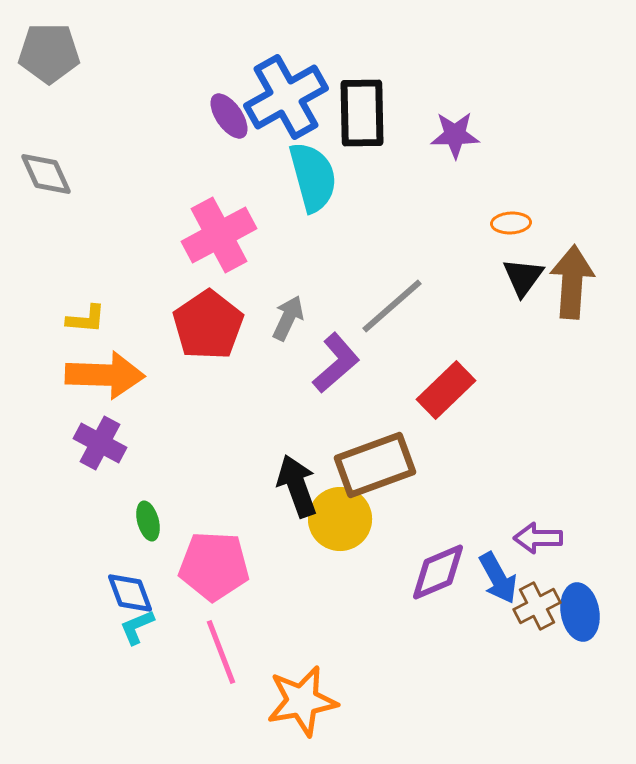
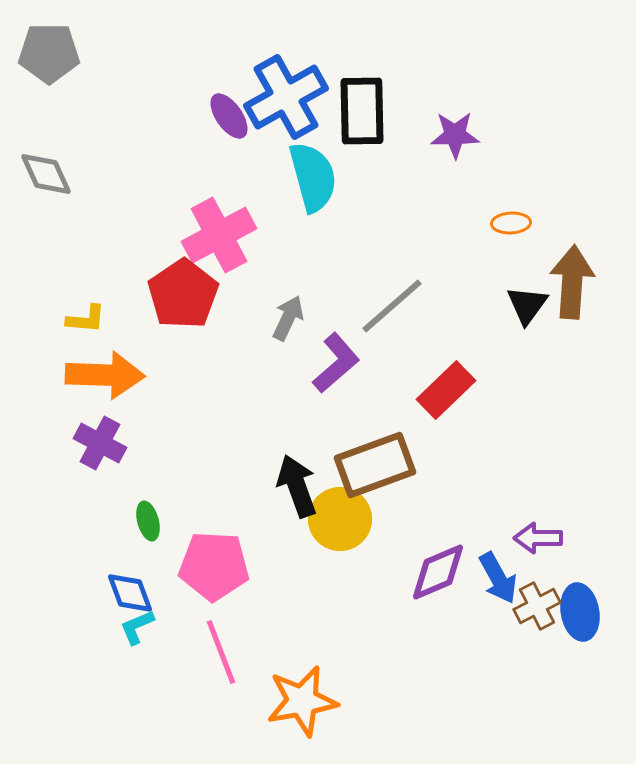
black rectangle: moved 2 px up
black triangle: moved 4 px right, 28 px down
red pentagon: moved 25 px left, 31 px up
